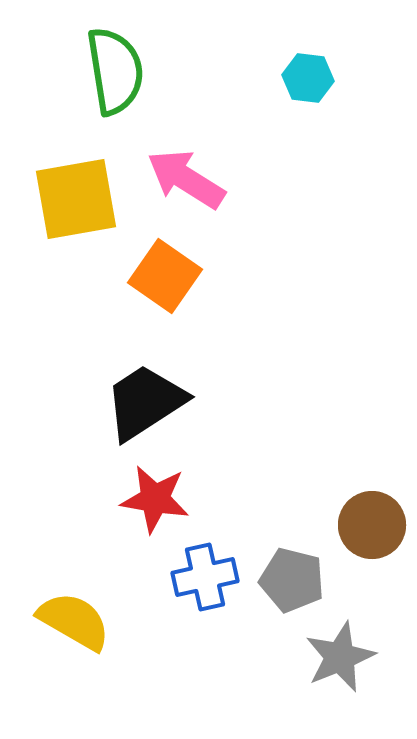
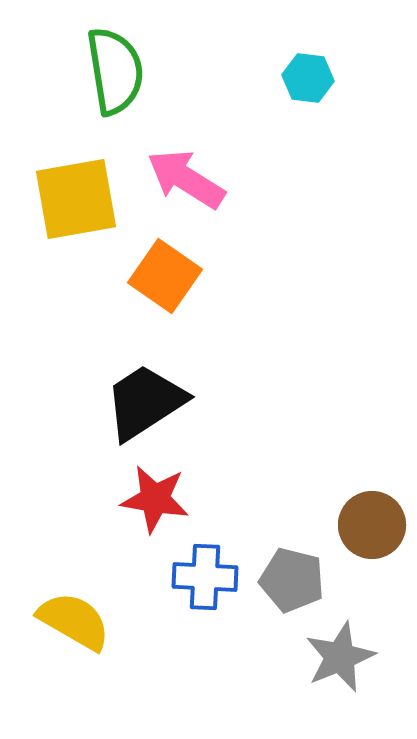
blue cross: rotated 16 degrees clockwise
